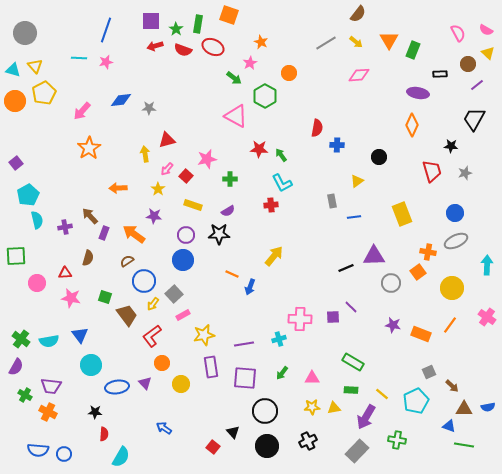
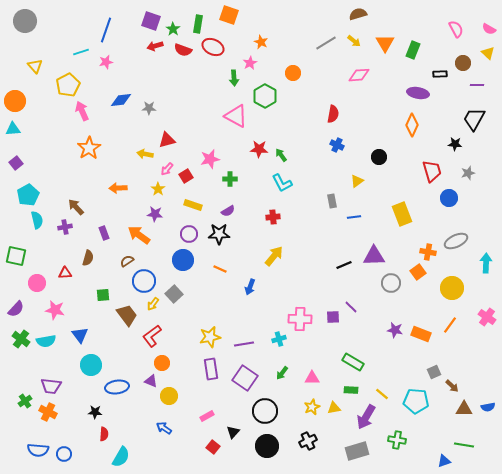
brown semicircle at (358, 14): rotated 144 degrees counterclockwise
purple square at (151, 21): rotated 18 degrees clockwise
green star at (176, 29): moved 3 px left
pink semicircle at (486, 30): moved 3 px right, 1 px up
gray circle at (25, 33): moved 12 px up
pink semicircle at (458, 33): moved 2 px left, 4 px up
orange triangle at (389, 40): moved 4 px left, 3 px down
yellow arrow at (356, 42): moved 2 px left, 1 px up
cyan line at (79, 58): moved 2 px right, 6 px up; rotated 21 degrees counterclockwise
brown circle at (468, 64): moved 5 px left, 1 px up
cyan triangle at (13, 70): moved 59 px down; rotated 21 degrees counterclockwise
orange circle at (289, 73): moved 4 px right
green arrow at (234, 78): rotated 49 degrees clockwise
purple line at (477, 85): rotated 40 degrees clockwise
yellow pentagon at (44, 93): moved 24 px right, 8 px up
pink arrow at (82, 111): rotated 114 degrees clockwise
red semicircle at (317, 128): moved 16 px right, 14 px up
blue cross at (337, 145): rotated 24 degrees clockwise
black star at (451, 146): moved 4 px right, 2 px up
yellow arrow at (145, 154): rotated 70 degrees counterclockwise
pink star at (207, 159): moved 3 px right
gray star at (465, 173): moved 3 px right
red square at (186, 176): rotated 16 degrees clockwise
red cross at (271, 205): moved 2 px right, 12 px down
blue circle at (455, 213): moved 6 px left, 15 px up
brown arrow at (90, 216): moved 14 px left, 9 px up
purple star at (154, 216): moved 1 px right, 2 px up
purple rectangle at (104, 233): rotated 40 degrees counterclockwise
orange arrow at (134, 234): moved 5 px right, 1 px down
purple circle at (186, 235): moved 3 px right, 1 px up
green square at (16, 256): rotated 15 degrees clockwise
cyan arrow at (487, 265): moved 1 px left, 2 px up
black line at (346, 268): moved 2 px left, 3 px up
orange line at (232, 274): moved 12 px left, 5 px up
green square at (105, 297): moved 2 px left, 2 px up; rotated 24 degrees counterclockwise
pink star at (71, 298): moved 16 px left, 12 px down
pink rectangle at (183, 315): moved 24 px right, 101 px down
purple star at (393, 325): moved 2 px right, 5 px down
yellow star at (204, 335): moved 6 px right, 2 px down
cyan semicircle at (49, 341): moved 3 px left
purple semicircle at (16, 367): moved 58 px up; rotated 12 degrees clockwise
purple rectangle at (211, 367): moved 2 px down
gray square at (429, 372): moved 5 px right
purple square at (245, 378): rotated 30 degrees clockwise
purple triangle at (145, 383): moved 6 px right, 2 px up; rotated 24 degrees counterclockwise
yellow circle at (181, 384): moved 12 px left, 12 px down
green cross at (25, 395): moved 6 px down; rotated 24 degrees clockwise
cyan pentagon at (416, 401): rotated 30 degrees clockwise
yellow star at (312, 407): rotated 21 degrees counterclockwise
blue triangle at (449, 426): moved 5 px left, 35 px down; rotated 40 degrees counterclockwise
black triangle at (233, 432): rotated 24 degrees clockwise
gray rectangle at (357, 451): rotated 30 degrees clockwise
